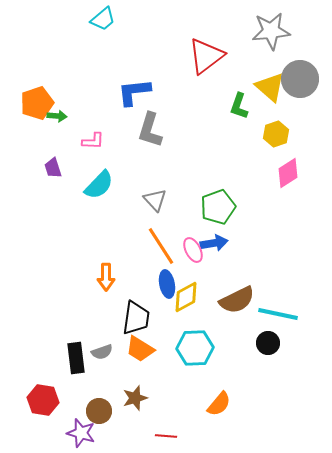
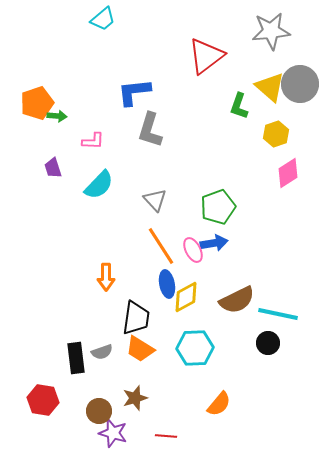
gray circle: moved 5 px down
purple star: moved 32 px right
